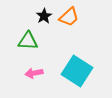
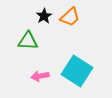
orange trapezoid: moved 1 px right
pink arrow: moved 6 px right, 3 px down
